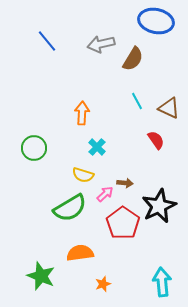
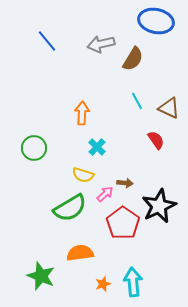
cyan arrow: moved 29 px left
